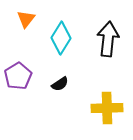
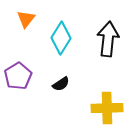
black semicircle: moved 1 px right
